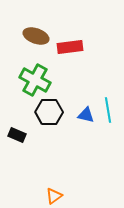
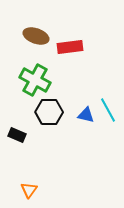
cyan line: rotated 20 degrees counterclockwise
orange triangle: moved 25 px left, 6 px up; rotated 18 degrees counterclockwise
